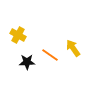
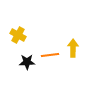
yellow arrow: rotated 36 degrees clockwise
orange line: rotated 42 degrees counterclockwise
